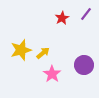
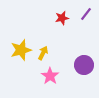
red star: rotated 16 degrees clockwise
yellow arrow: rotated 24 degrees counterclockwise
pink star: moved 2 px left, 2 px down
